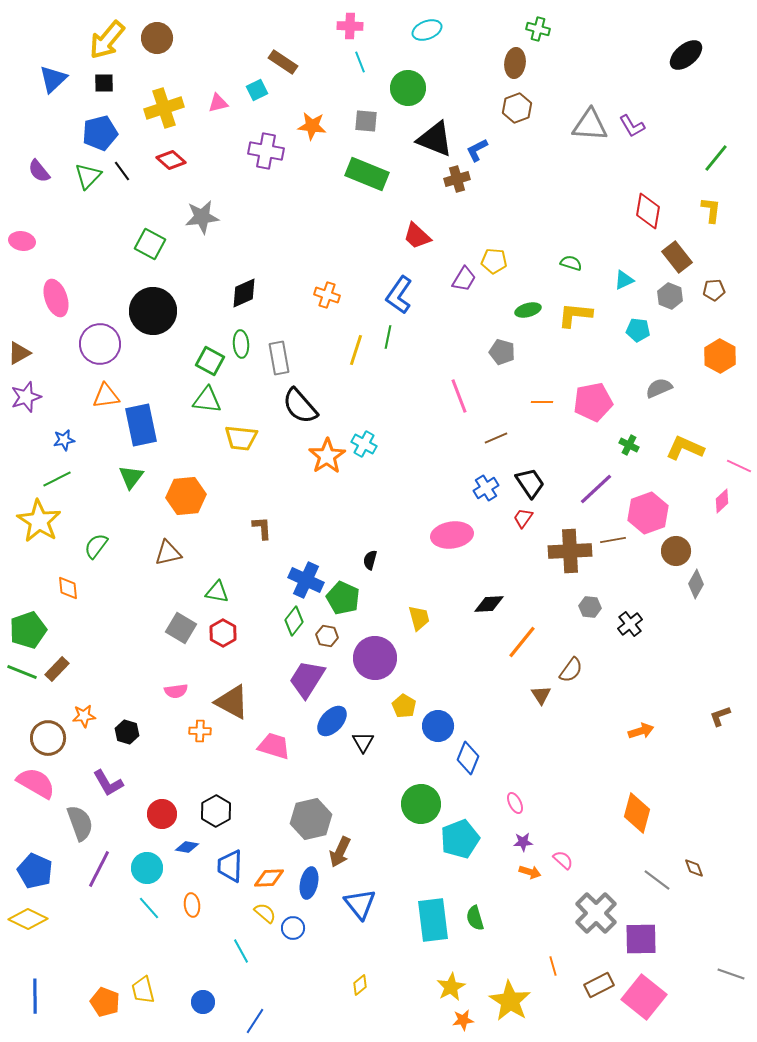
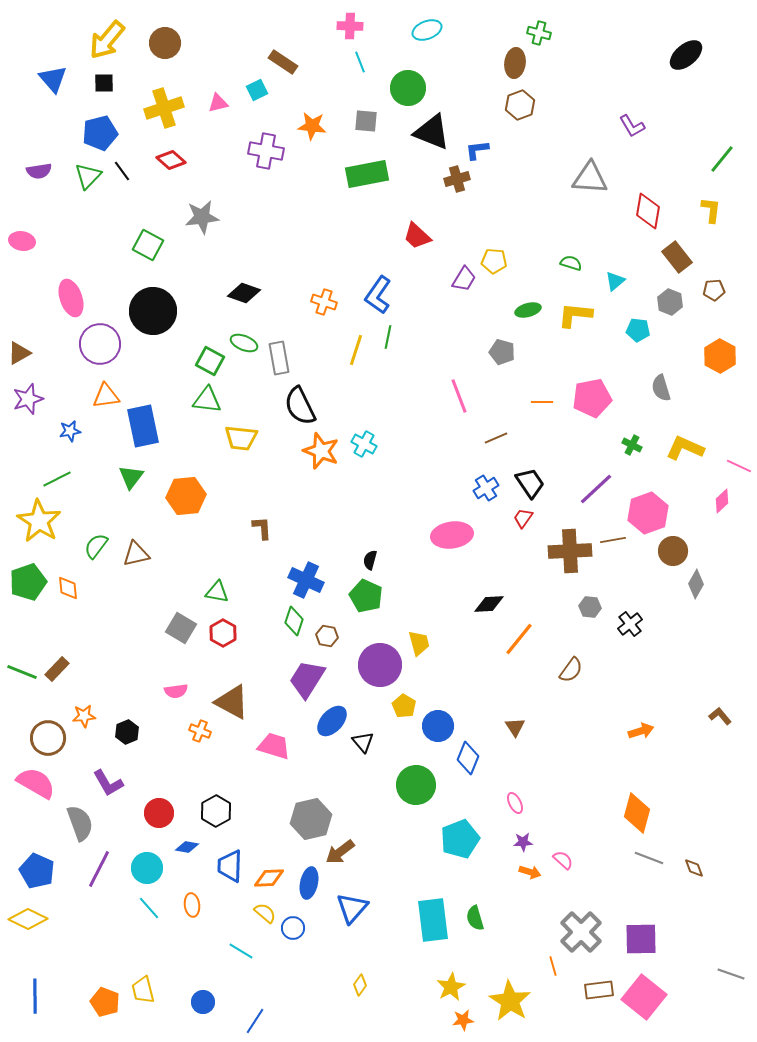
green cross at (538, 29): moved 1 px right, 4 px down
brown circle at (157, 38): moved 8 px right, 5 px down
blue triangle at (53, 79): rotated 28 degrees counterclockwise
brown hexagon at (517, 108): moved 3 px right, 3 px up
gray triangle at (590, 125): moved 53 px down
black triangle at (435, 139): moved 3 px left, 7 px up
blue L-shape at (477, 150): rotated 20 degrees clockwise
green line at (716, 158): moved 6 px right, 1 px down
purple semicircle at (39, 171): rotated 60 degrees counterclockwise
green rectangle at (367, 174): rotated 33 degrees counterclockwise
green square at (150, 244): moved 2 px left, 1 px down
cyan triangle at (624, 280): moved 9 px left, 1 px down; rotated 15 degrees counterclockwise
black diamond at (244, 293): rotated 44 degrees clockwise
orange cross at (327, 295): moved 3 px left, 7 px down
blue L-shape at (399, 295): moved 21 px left
gray hexagon at (670, 296): moved 6 px down
pink ellipse at (56, 298): moved 15 px right
green ellipse at (241, 344): moved 3 px right, 1 px up; rotated 64 degrees counterclockwise
gray semicircle at (659, 388): moved 2 px right; rotated 84 degrees counterclockwise
purple star at (26, 397): moved 2 px right, 2 px down
pink pentagon at (593, 402): moved 1 px left, 4 px up
black semicircle at (300, 406): rotated 15 degrees clockwise
blue rectangle at (141, 425): moved 2 px right, 1 px down
blue star at (64, 440): moved 6 px right, 9 px up
green cross at (629, 445): moved 3 px right
orange star at (327, 456): moved 6 px left, 5 px up; rotated 18 degrees counterclockwise
brown circle at (676, 551): moved 3 px left
brown triangle at (168, 553): moved 32 px left, 1 px down
green pentagon at (343, 598): moved 23 px right, 2 px up
yellow trapezoid at (419, 618): moved 25 px down
green diamond at (294, 621): rotated 20 degrees counterclockwise
green pentagon at (28, 630): moved 48 px up
orange line at (522, 642): moved 3 px left, 3 px up
purple circle at (375, 658): moved 5 px right, 7 px down
brown triangle at (541, 695): moved 26 px left, 32 px down
brown L-shape at (720, 716): rotated 70 degrees clockwise
orange cross at (200, 731): rotated 20 degrees clockwise
black hexagon at (127, 732): rotated 20 degrees clockwise
black triangle at (363, 742): rotated 10 degrees counterclockwise
green circle at (421, 804): moved 5 px left, 19 px up
red circle at (162, 814): moved 3 px left, 1 px up
brown arrow at (340, 852): rotated 28 degrees clockwise
blue pentagon at (35, 871): moved 2 px right
gray line at (657, 880): moved 8 px left, 22 px up; rotated 16 degrees counterclockwise
blue triangle at (360, 904): moved 8 px left, 4 px down; rotated 20 degrees clockwise
gray cross at (596, 913): moved 15 px left, 19 px down
cyan line at (241, 951): rotated 30 degrees counterclockwise
yellow diamond at (360, 985): rotated 15 degrees counterclockwise
brown rectangle at (599, 985): moved 5 px down; rotated 20 degrees clockwise
